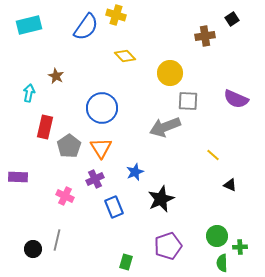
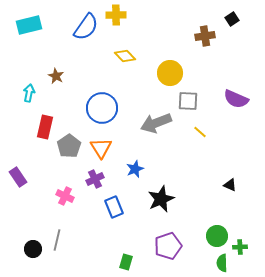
yellow cross: rotated 18 degrees counterclockwise
gray arrow: moved 9 px left, 4 px up
yellow line: moved 13 px left, 23 px up
blue star: moved 3 px up
purple rectangle: rotated 54 degrees clockwise
